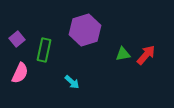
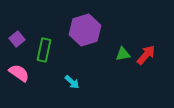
pink semicircle: moved 1 px left; rotated 80 degrees counterclockwise
